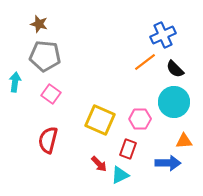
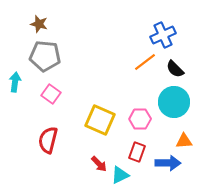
red rectangle: moved 9 px right, 3 px down
